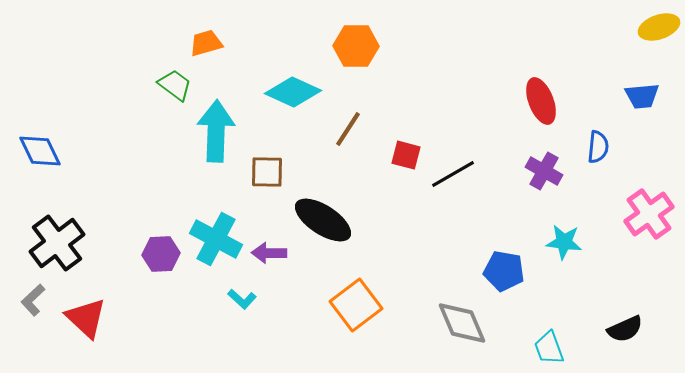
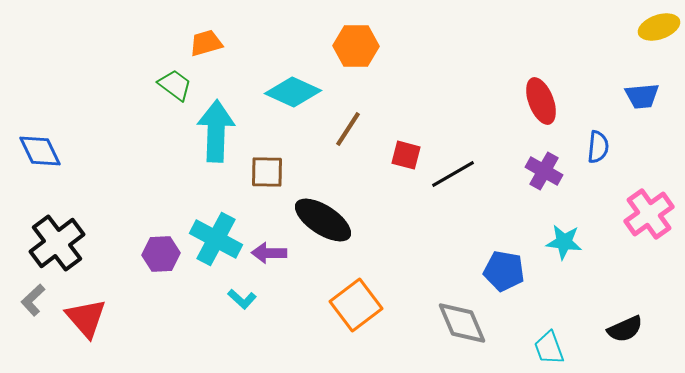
red triangle: rotated 6 degrees clockwise
